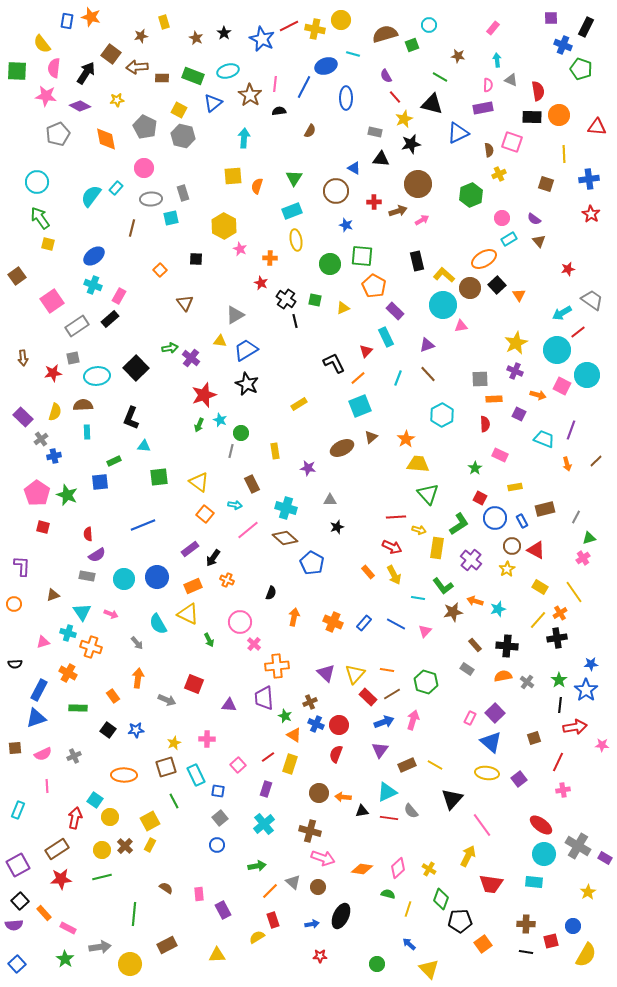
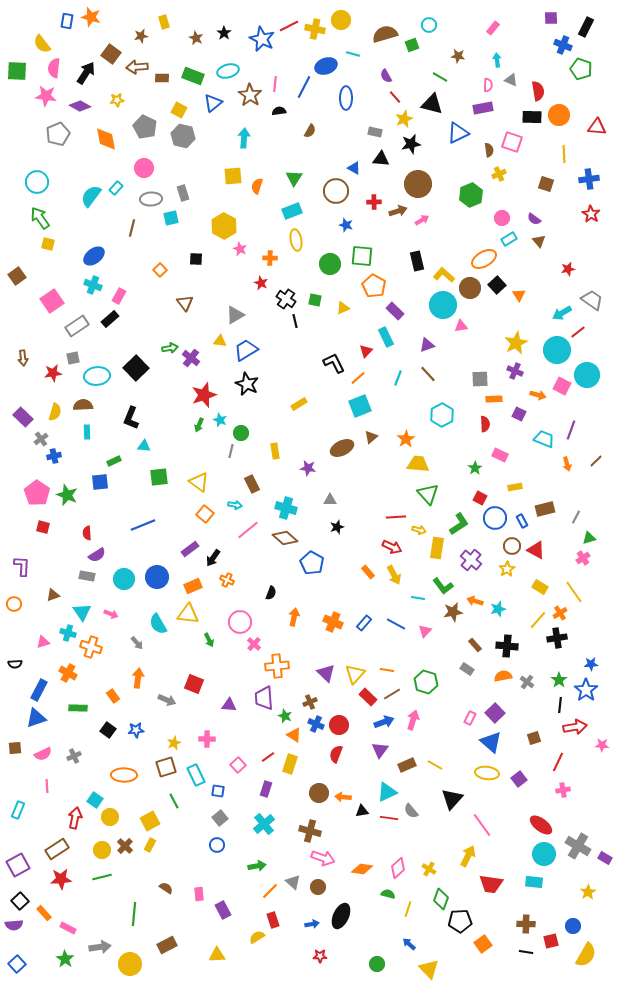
red semicircle at (88, 534): moved 1 px left, 1 px up
yellow triangle at (188, 614): rotated 20 degrees counterclockwise
